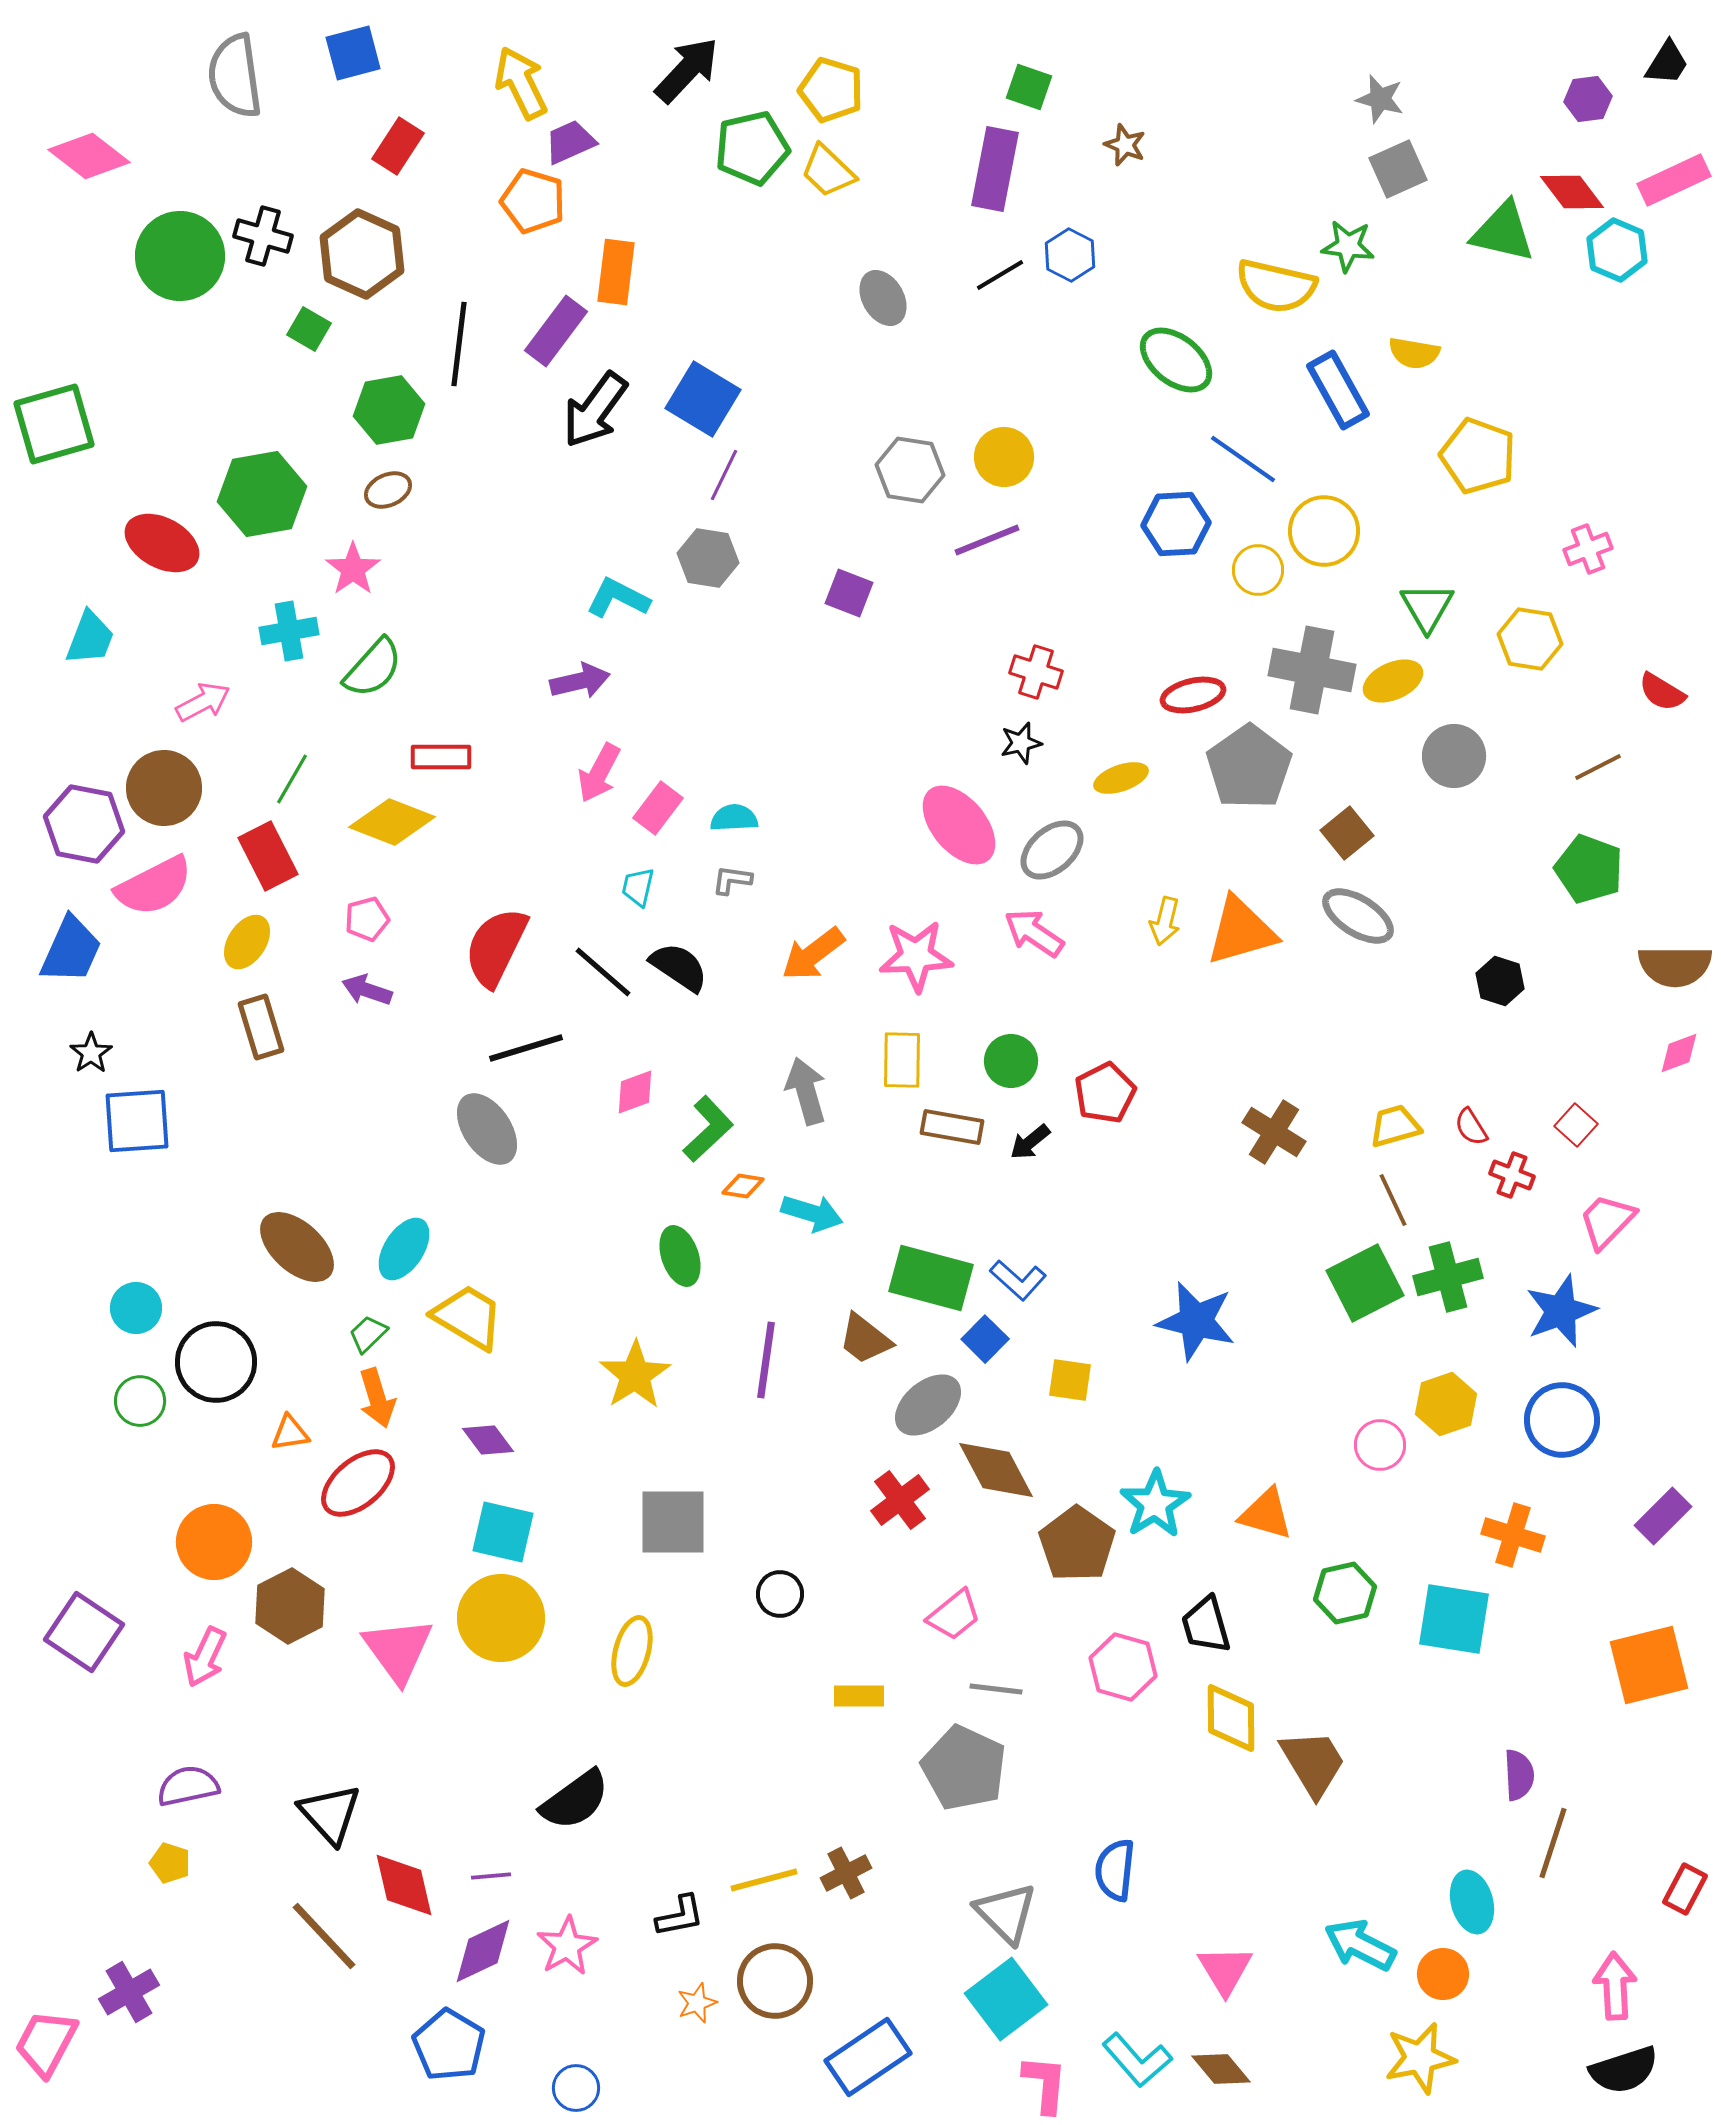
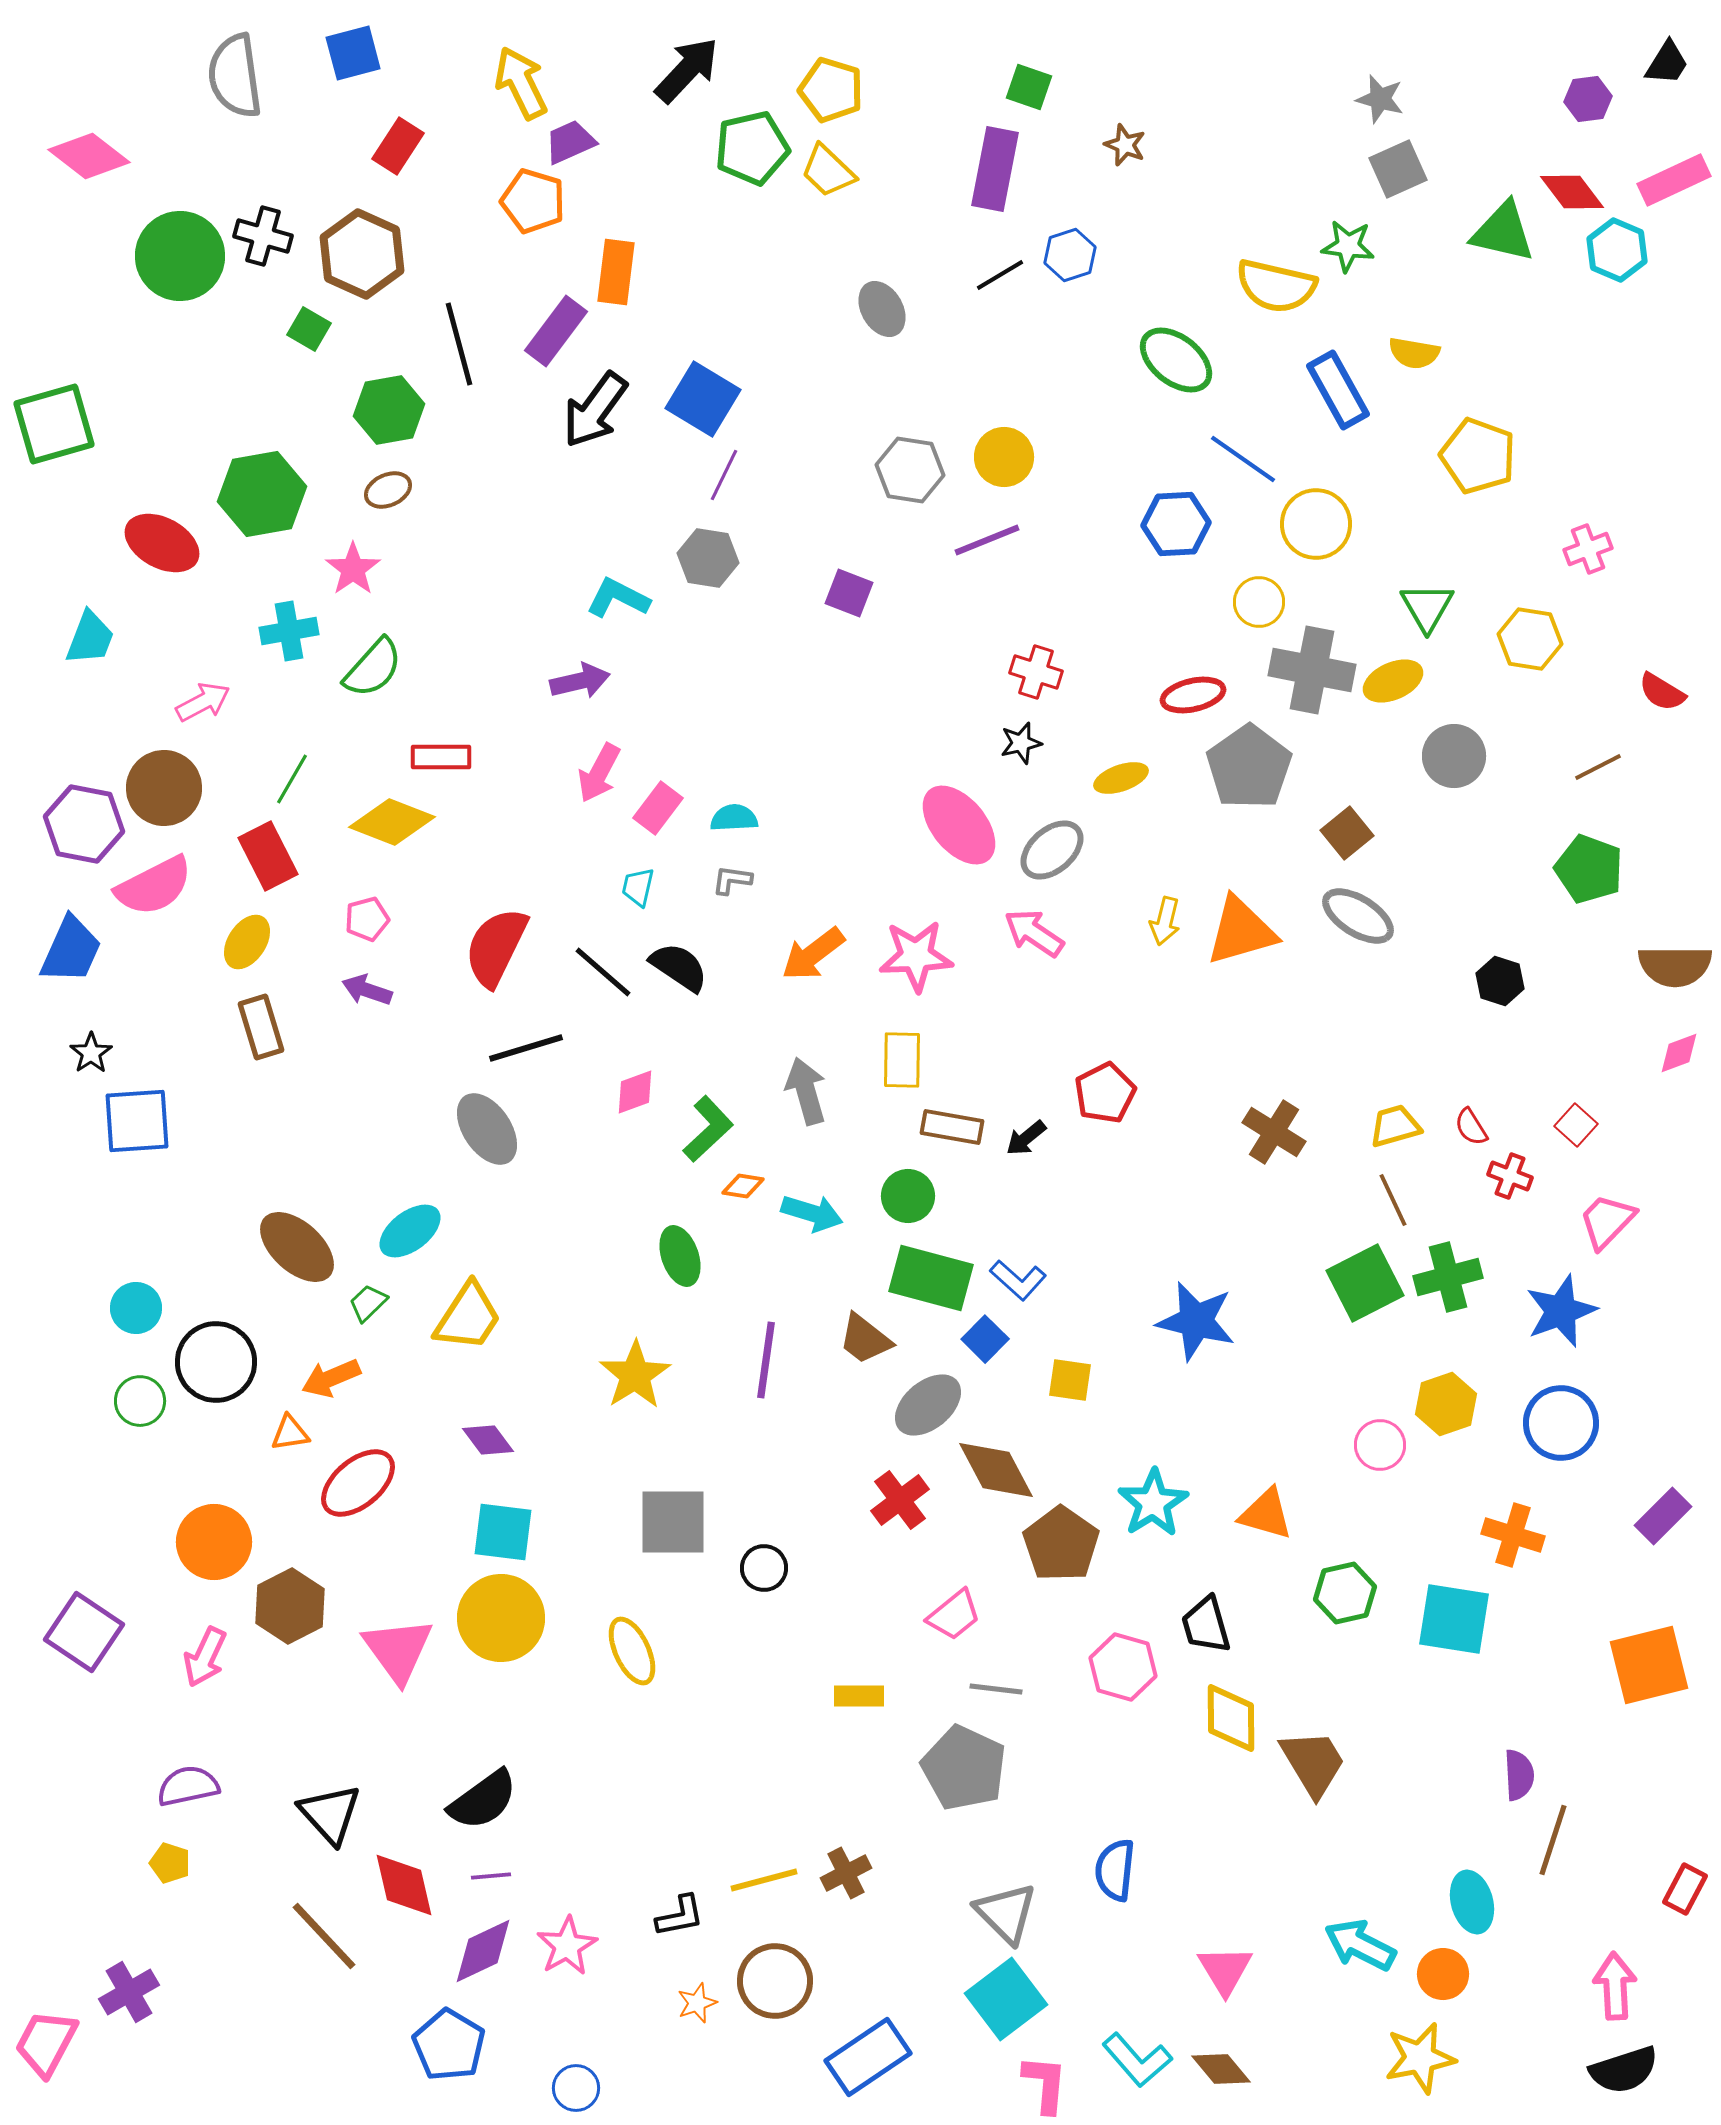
blue hexagon at (1070, 255): rotated 15 degrees clockwise
gray ellipse at (883, 298): moved 1 px left, 11 px down
black line at (459, 344): rotated 22 degrees counterclockwise
yellow circle at (1324, 531): moved 8 px left, 7 px up
yellow circle at (1258, 570): moved 1 px right, 32 px down
green circle at (1011, 1061): moved 103 px left, 135 px down
black arrow at (1030, 1142): moved 4 px left, 4 px up
red cross at (1512, 1175): moved 2 px left, 1 px down
cyan ellipse at (404, 1249): moved 6 px right, 18 px up; rotated 20 degrees clockwise
yellow trapezoid at (468, 1317): rotated 92 degrees clockwise
green trapezoid at (368, 1334): moved 31 px up
orange arrow at (377, 1398): moved 46 px left, 20 px up; rotated 84 degrees clockwise
blue circle at (1562, 1420): moved 1 px left, 3 px down
cyan star at (1155, 1504): moved 2 px left, 1 px up
cyan square at (503, 1532): rotated 6 degrees counterclockwise
brown pentagon at (1077, 1544): moved 16 px left
black circle at (780, 1594): moved 16 px left, 26 px up
yellow ellipse at (632, 1651): rotated 40 degrees counterclockwise
black semicircle at (575, 1800): moved 92 px left
brown line at (1553, 1843): moved 3 px up
